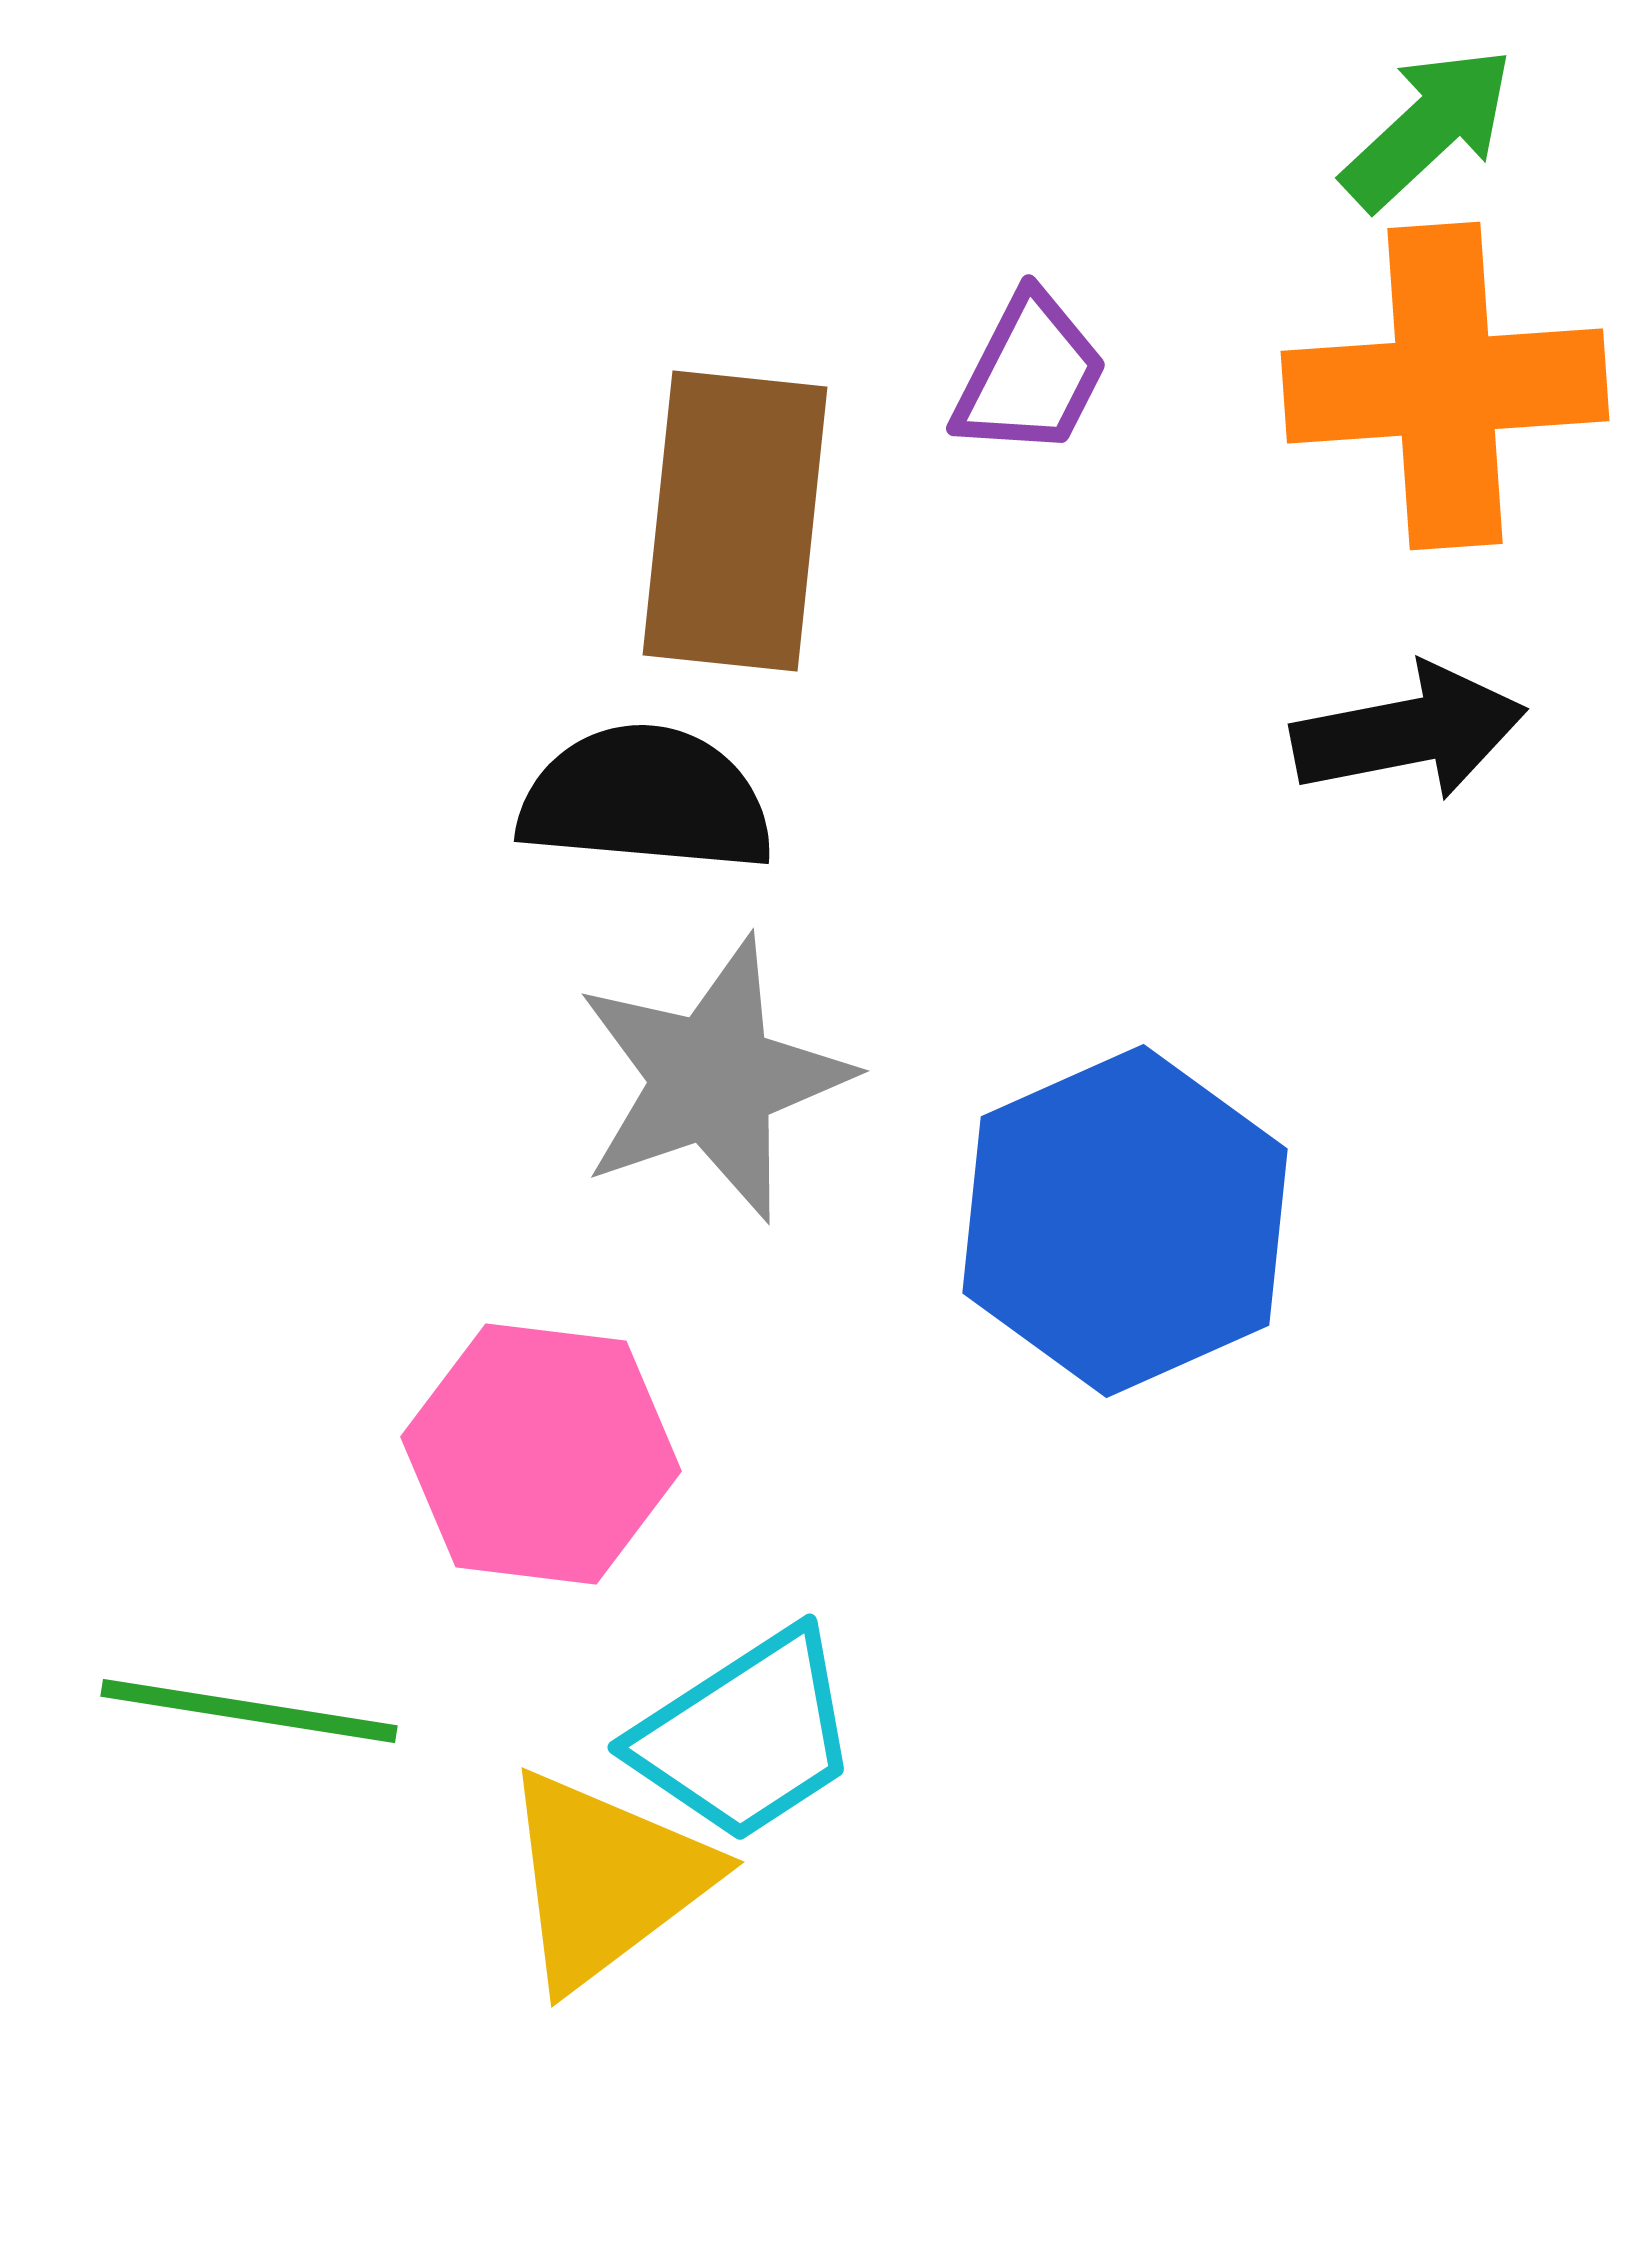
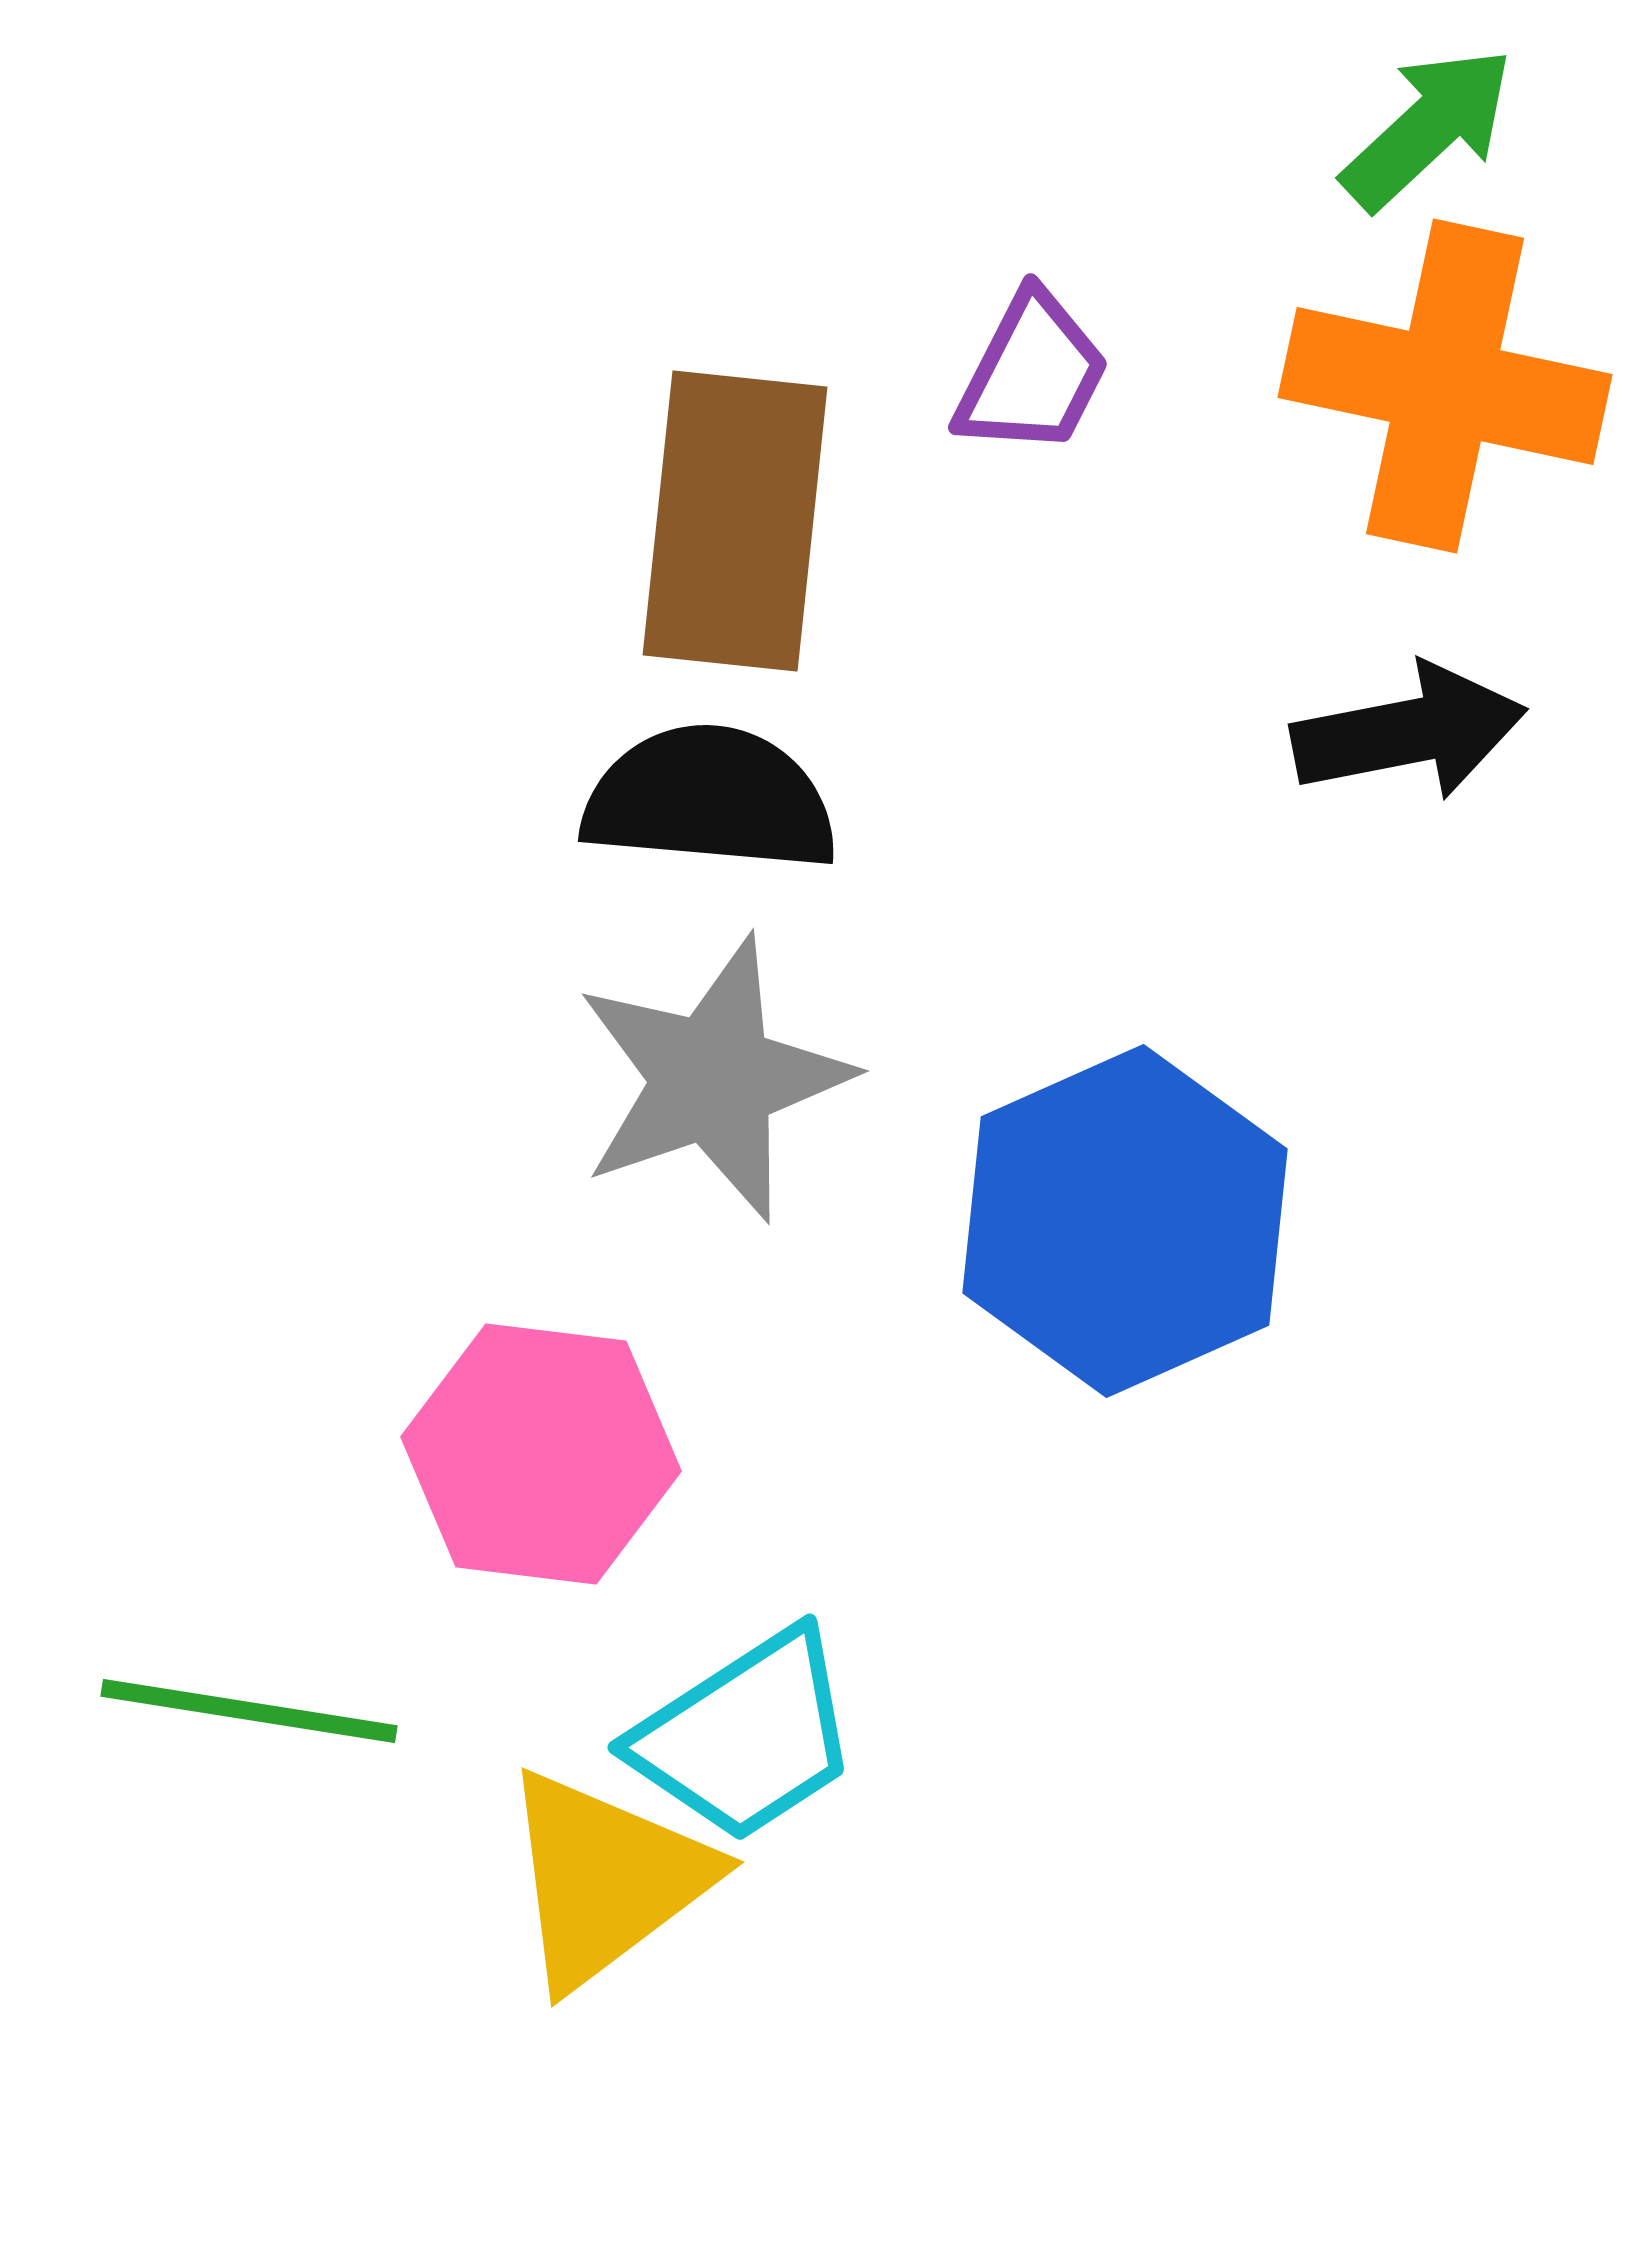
purple trapezoid: moved 2 px right, 1 px up
orange cross: rotated 16 degrees clockwise
black semicircle: moved 64 px right
